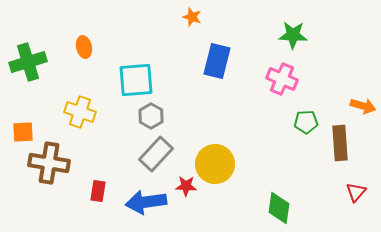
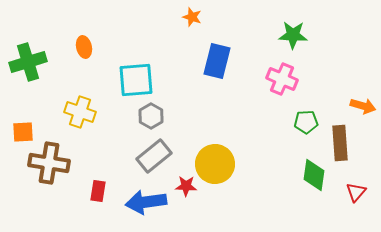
gray rectangle: moved 2 px left, 2 px down; rotated 8 degrees clockwise
green diamond: moved 35 px right, 33 px up
